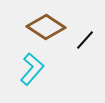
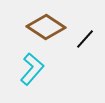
black line: moved 1 px up
